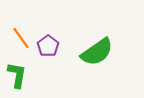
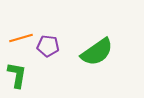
orange line: rotated 70 degrees counterclockwise
purple pentagon: rotated 30 degrees counterclockwise
